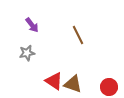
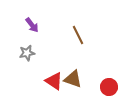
brown triangle: moved 5 px up
